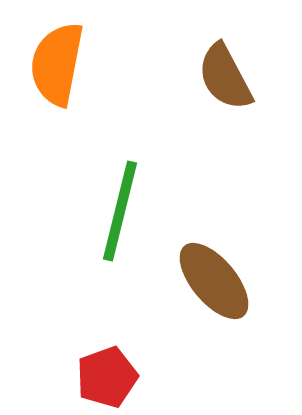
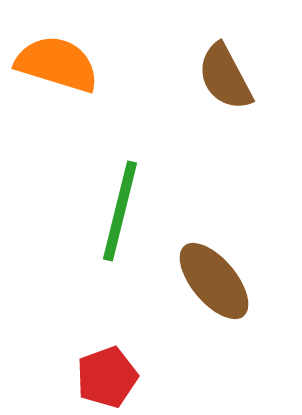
orange semicircle: rotated 96 degrees clockwise
